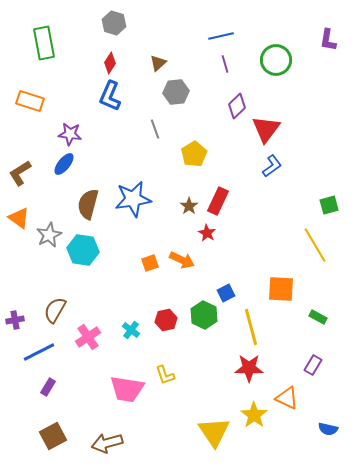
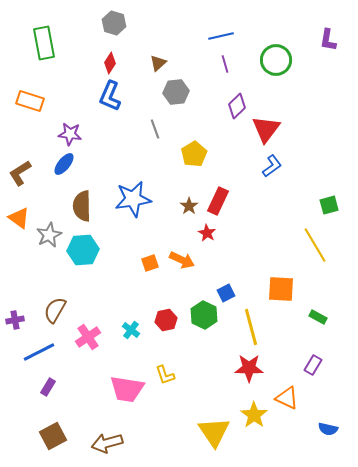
brown semicircle at (88, 204): moved 6 px left, 2 px down; rotated 16 degrees counterclockwise
cyan hexagon at (83, 250): rotated 12 degrees counterclockwise
